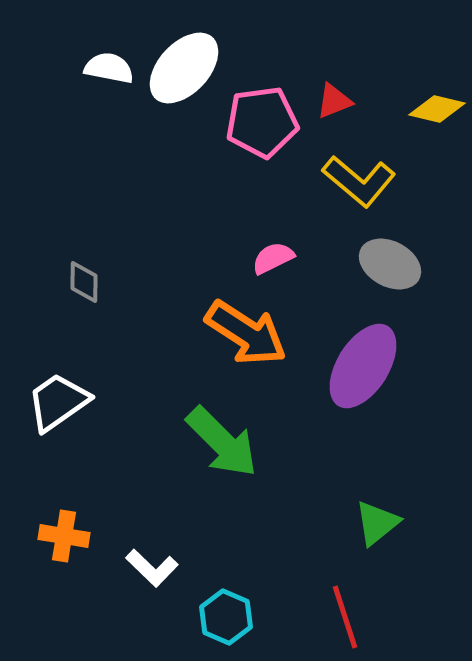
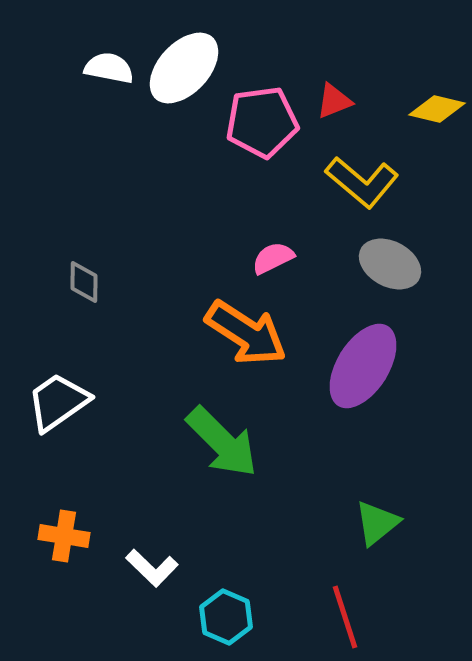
yellow L-shape: moved 3 px right, 1 px down
